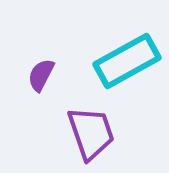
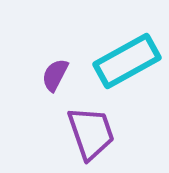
purple semicircle: moved 14 px right
